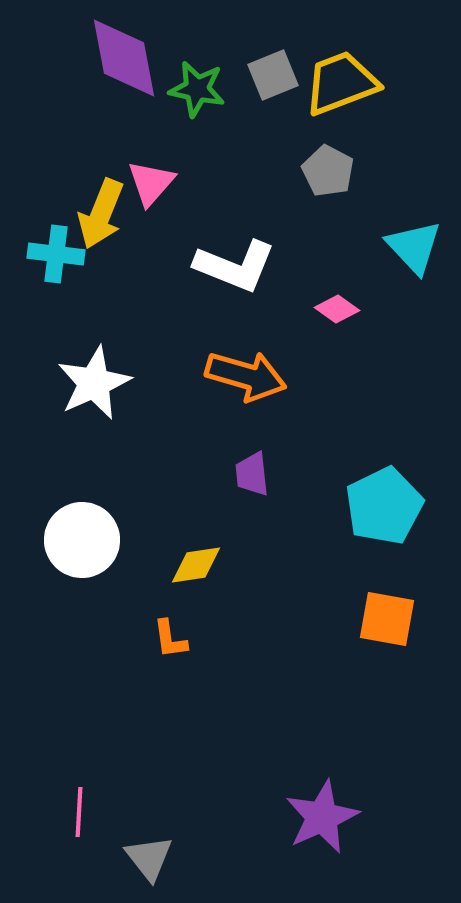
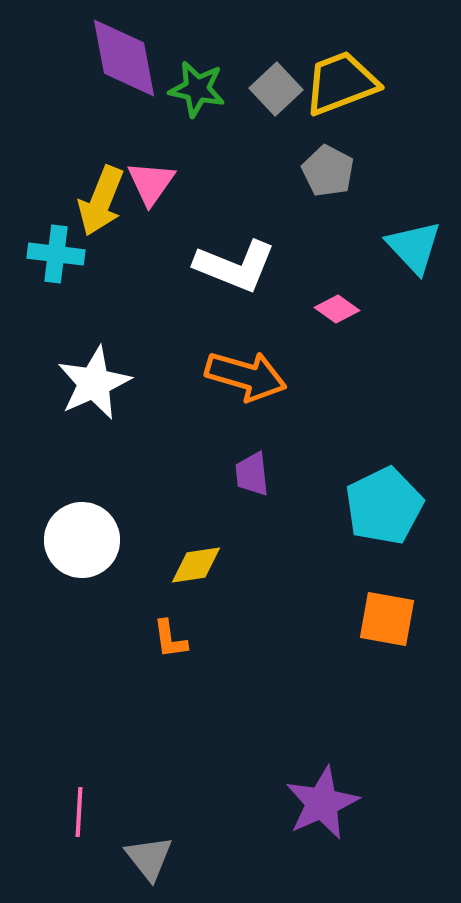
gray square: moved 3 px right, 14 px down; rotated 21 degrees counterclockwise
pink triangle: rotated 6 degrees counterclockwise
yellow arrow: moved 13 px up
purple star: moved 14 px up
